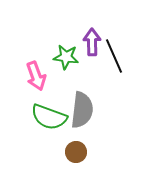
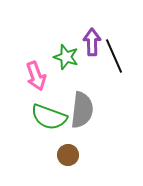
green star: rotated 10 degrees clockwise
brown circle: moved 8 px left, 3 px down
